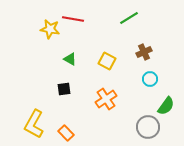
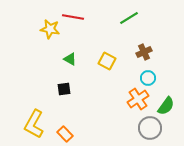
red line: moved 2 px up
cyan circle: moved 2 px left, 1 px up
orange cross: moved 32 px right
gray circle: moved 2 px right, 1 px down
orange rectangle: moved 1 px left, 1 px down
